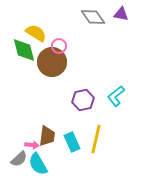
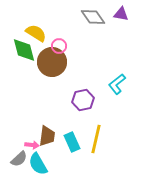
cyan L-shape: moved 1 px right, 12 px up
